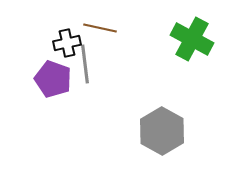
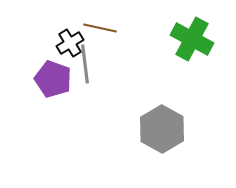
black cross: moved 3 px right; rotated 20 degrees counterclockwise
gray hexagon: moved 2 px up
